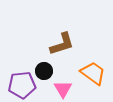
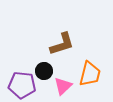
orange trapezoid: moved 3 px left, 1 px down; rotated 68 degrees clockwise
purple pentagon: rotated 12 degrees clockwise
pink triangle: moved 3 px up; rotated 18 degrees clockwise
